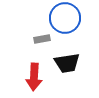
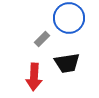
blue circle: moved 4 px right
gray rectangle: rotated 35 degrees counterclockwise
